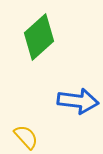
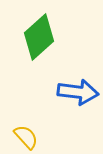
blue arrow: moved 9 px up
